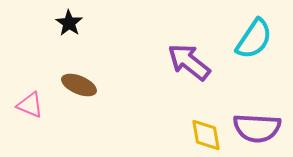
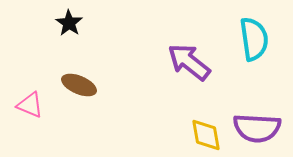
cyan semicircle: rotated 42 degrees counterclockwise
